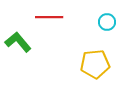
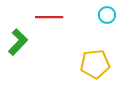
cyan circle: moved 7 px up
green L-shape: rotated 84 degrees clockwise
